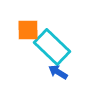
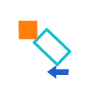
blue arrow: rotated 30 degrees counterclockwise
